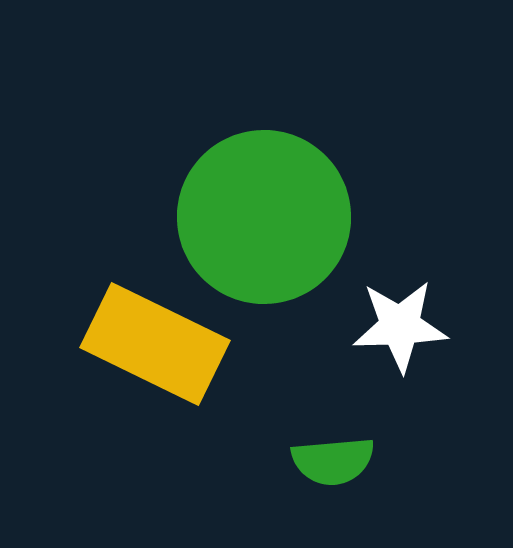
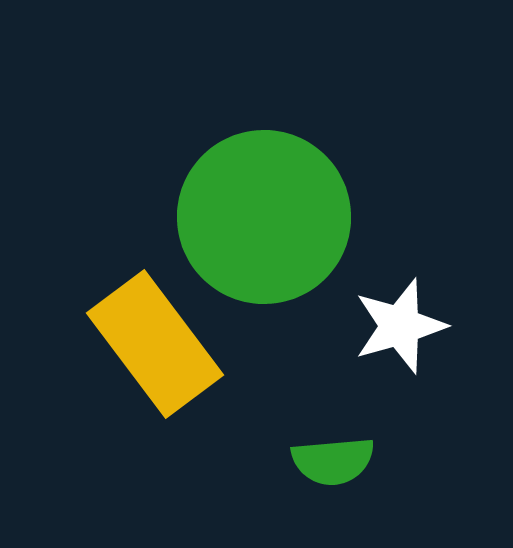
white star: rotated 14 degrees counterclockwise
yellow rectangle: rotated 27 degrees clockwise
